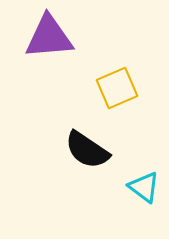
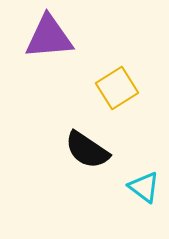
yellow square: rotated 9 degrees counterclockwise
